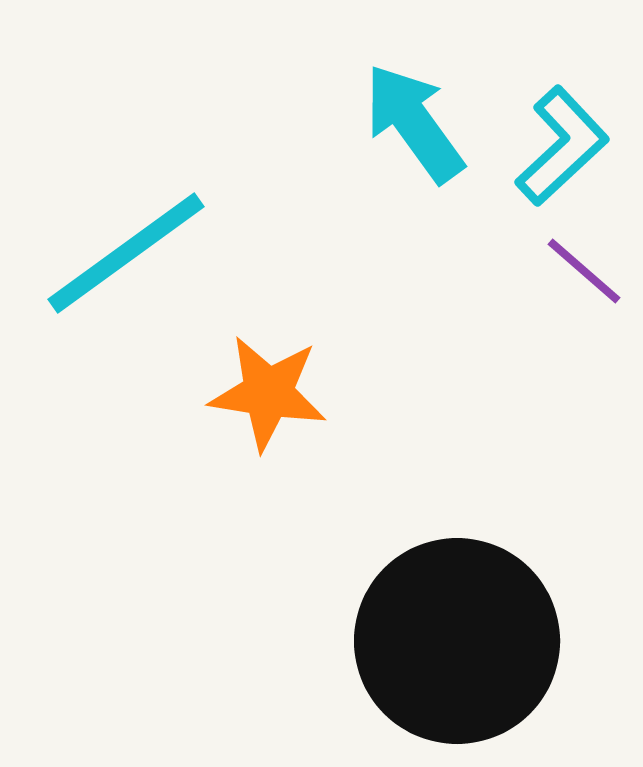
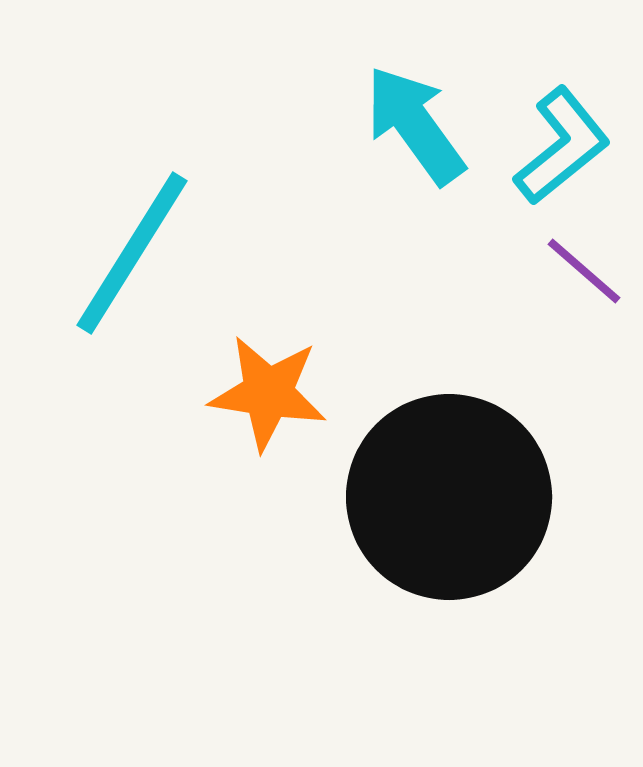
cyan arrow: moved 1 px right, 2 px down
cyan L-shape: rotated 4 degrees clockwise
cyan line: moved 6 px right; rotated 22 degrees counterclockwise
black circle: moved 8 px left, 144 px up
